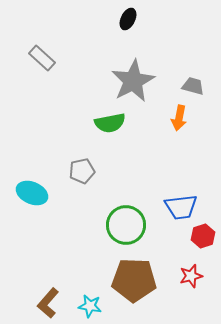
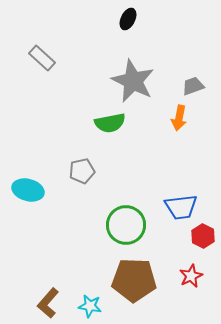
gray star: rotated 18 degrees counterclockwise
gray trapezoid: rotated 35 degrees counterclockwise
cyan ellipse: moved 4 px left, 3 px up; rotated 8 degrees counterclockwise
red hexagon: rotated 15 degrees counterclockwise
red star: rotated 10 degrees counterclockwise
